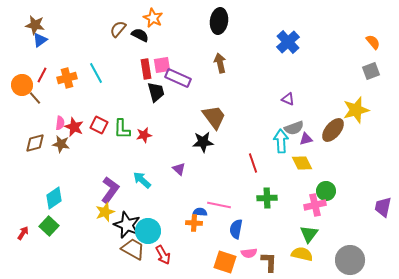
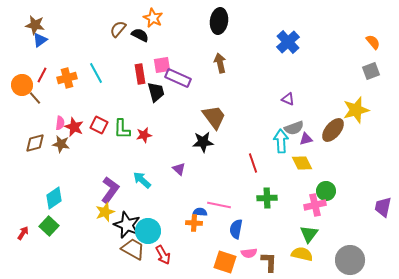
red rectangle at (146, 69): moved 6 px left, 5 px down
